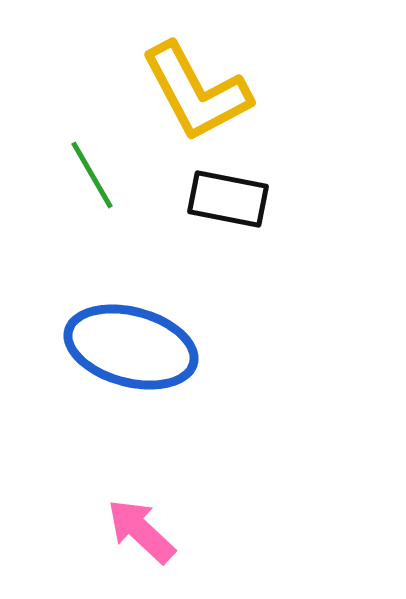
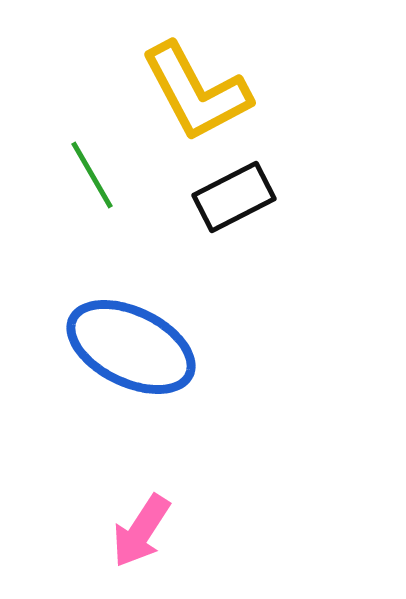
black rectangle: moved 6 px right, 2 px up; rotated 38 degrees counterclockwise
blue ellipse: rotated 11 degrees clockwise
pink arrow: rotated 100 degrees counterclockwise
